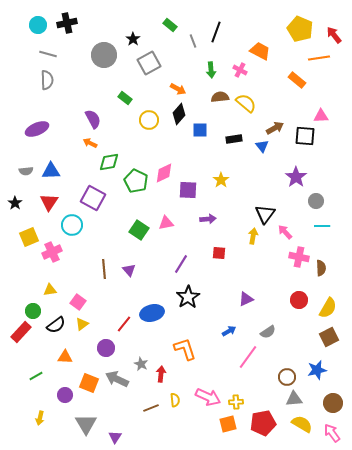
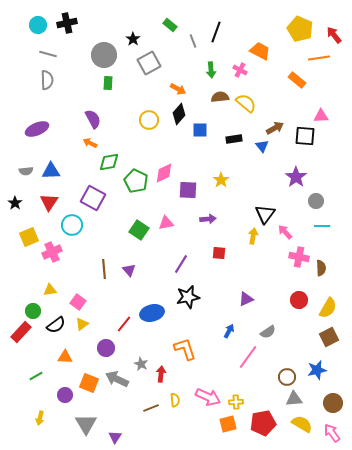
green rectangle at (125, 98): moved 17 px left, 15 px up; rotated 56 degrees clockwise
black star at (188, 297): rotated 20 degrees clockwise
blue arrow at (229, 331): rotated 32 degrees counterclockwise
